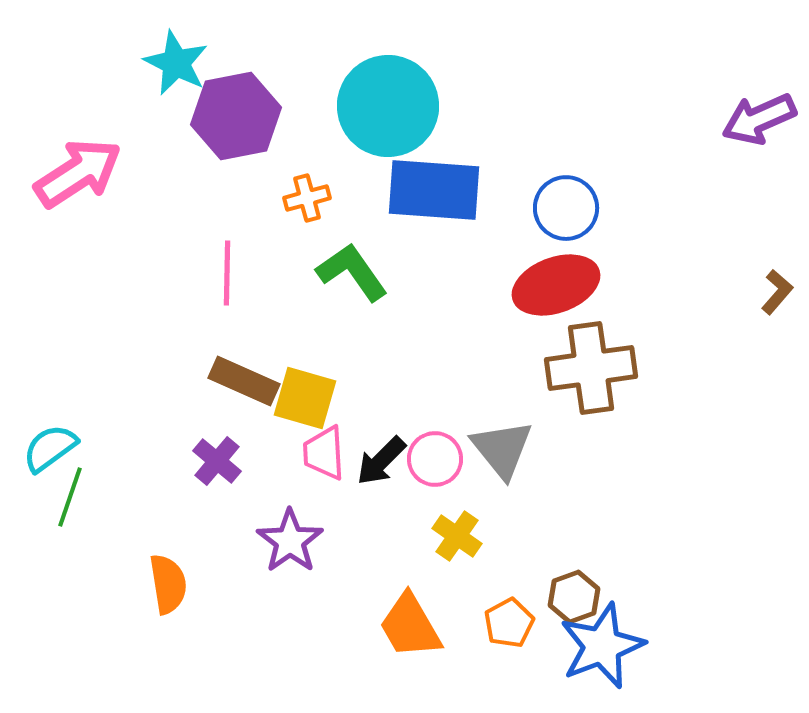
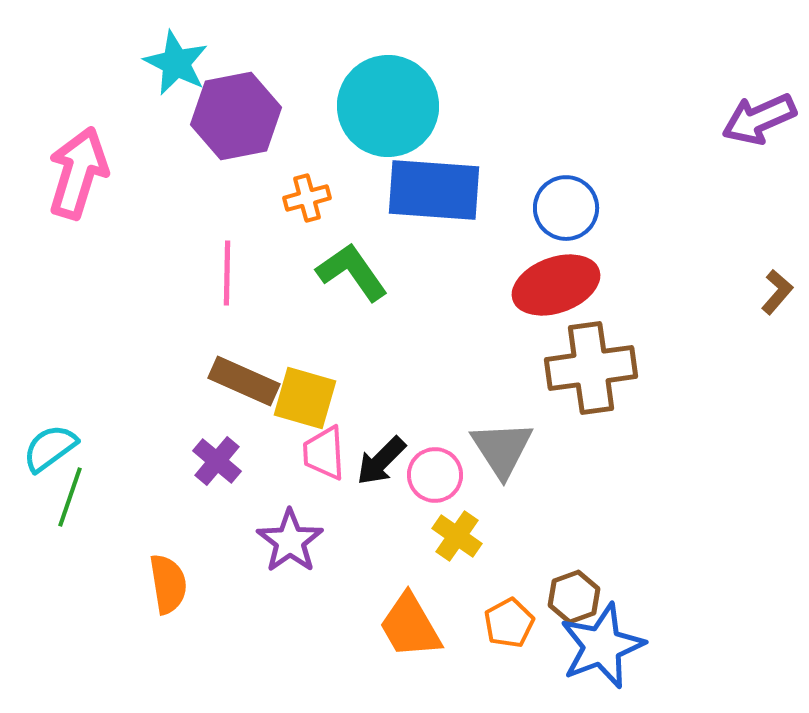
pink arrow: rotated 40 degrees counterclockwise
gray triangle: rotated 6 degrees clockwise
pink circle: moved 16 px down
